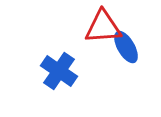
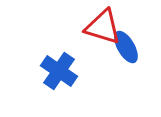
red triangle: rotated 21 degrees clockwise
